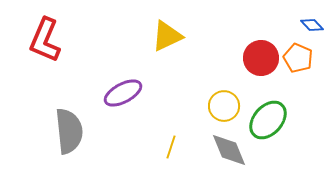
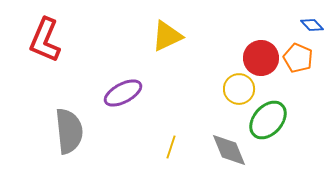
yellow circle: moved 15 px right, 17 px up
